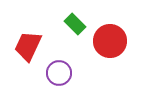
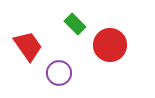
red circle: moved 4 px down
red trapezoid: rotated 120 degrees clockwise
